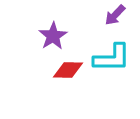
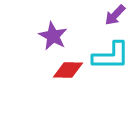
purple star: rotated 12 degrees counterclockwise
cyan L-shape: moved 1 px left, 2 px up
